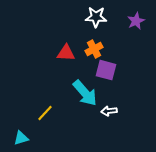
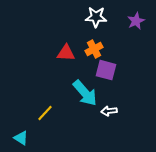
cyan triangle: rotated 49 degrees clockwise
